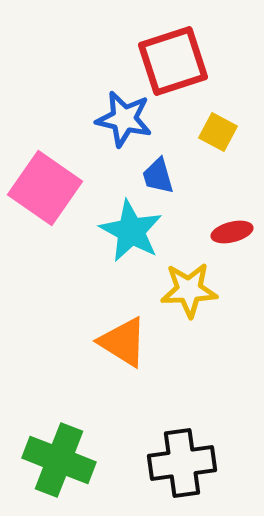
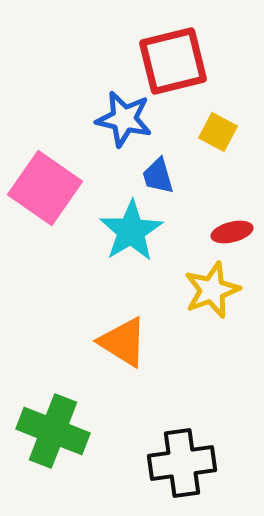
red square: rotated 4 degrees clockwise
cyan star: rotated 12 degrees clockwise
yellow star: moved 23 px right; rotated 18 degrees counterclockwise
green cross: moved 6 px left, 29 px up
